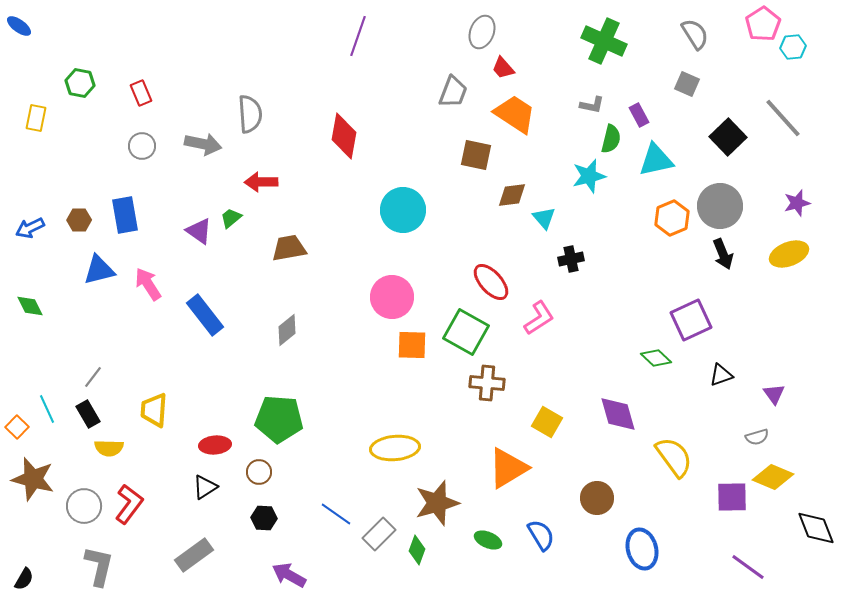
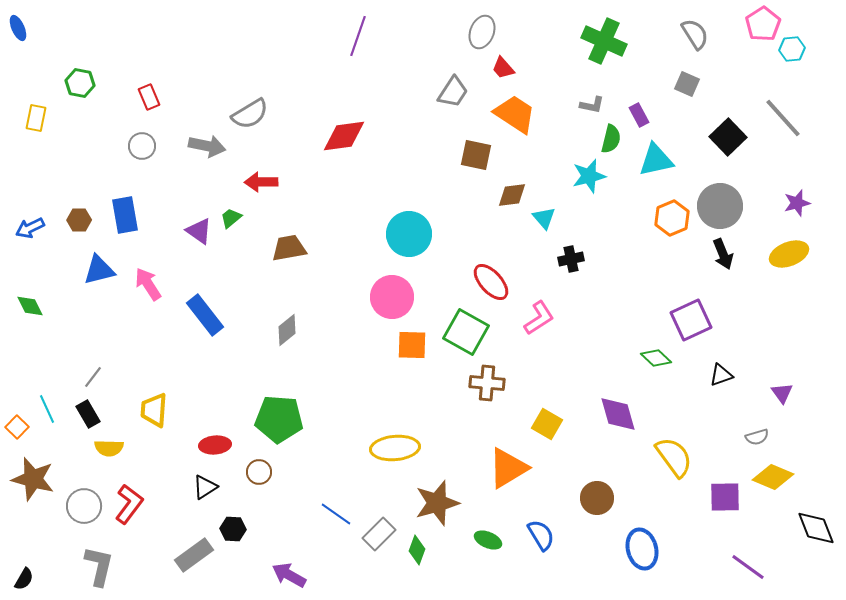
blue ellipse at (19, 26): moved 1 px left, 2 px down; rotated 30 degrees clockwise
cyan hexagon at (793, 47): moved 1 px left, 2 px down
gray trapezoid at (453, 92): rotated 12 degrees clockwise
red rectangle at (141, 93): moved 8 px right, 4 px down
gray semicircle at (250, 114): rotated 63 degrees clockwise
red diamond at (344, 136): rotated 72 degrees clockwise
gray arrow at (203, 144): moved 4 px right, 2 px down
cyan circle at (403, 210): moved 6 px right, 24 px down
purple triangle at (774, 394): moved 8 px right, 1 px up
yellow square at (547, 422): moved 2 px down
purple square at (732, 497): moved 7 px left
black hexagon at (264, 518): moved 31 px left, 11 px down
